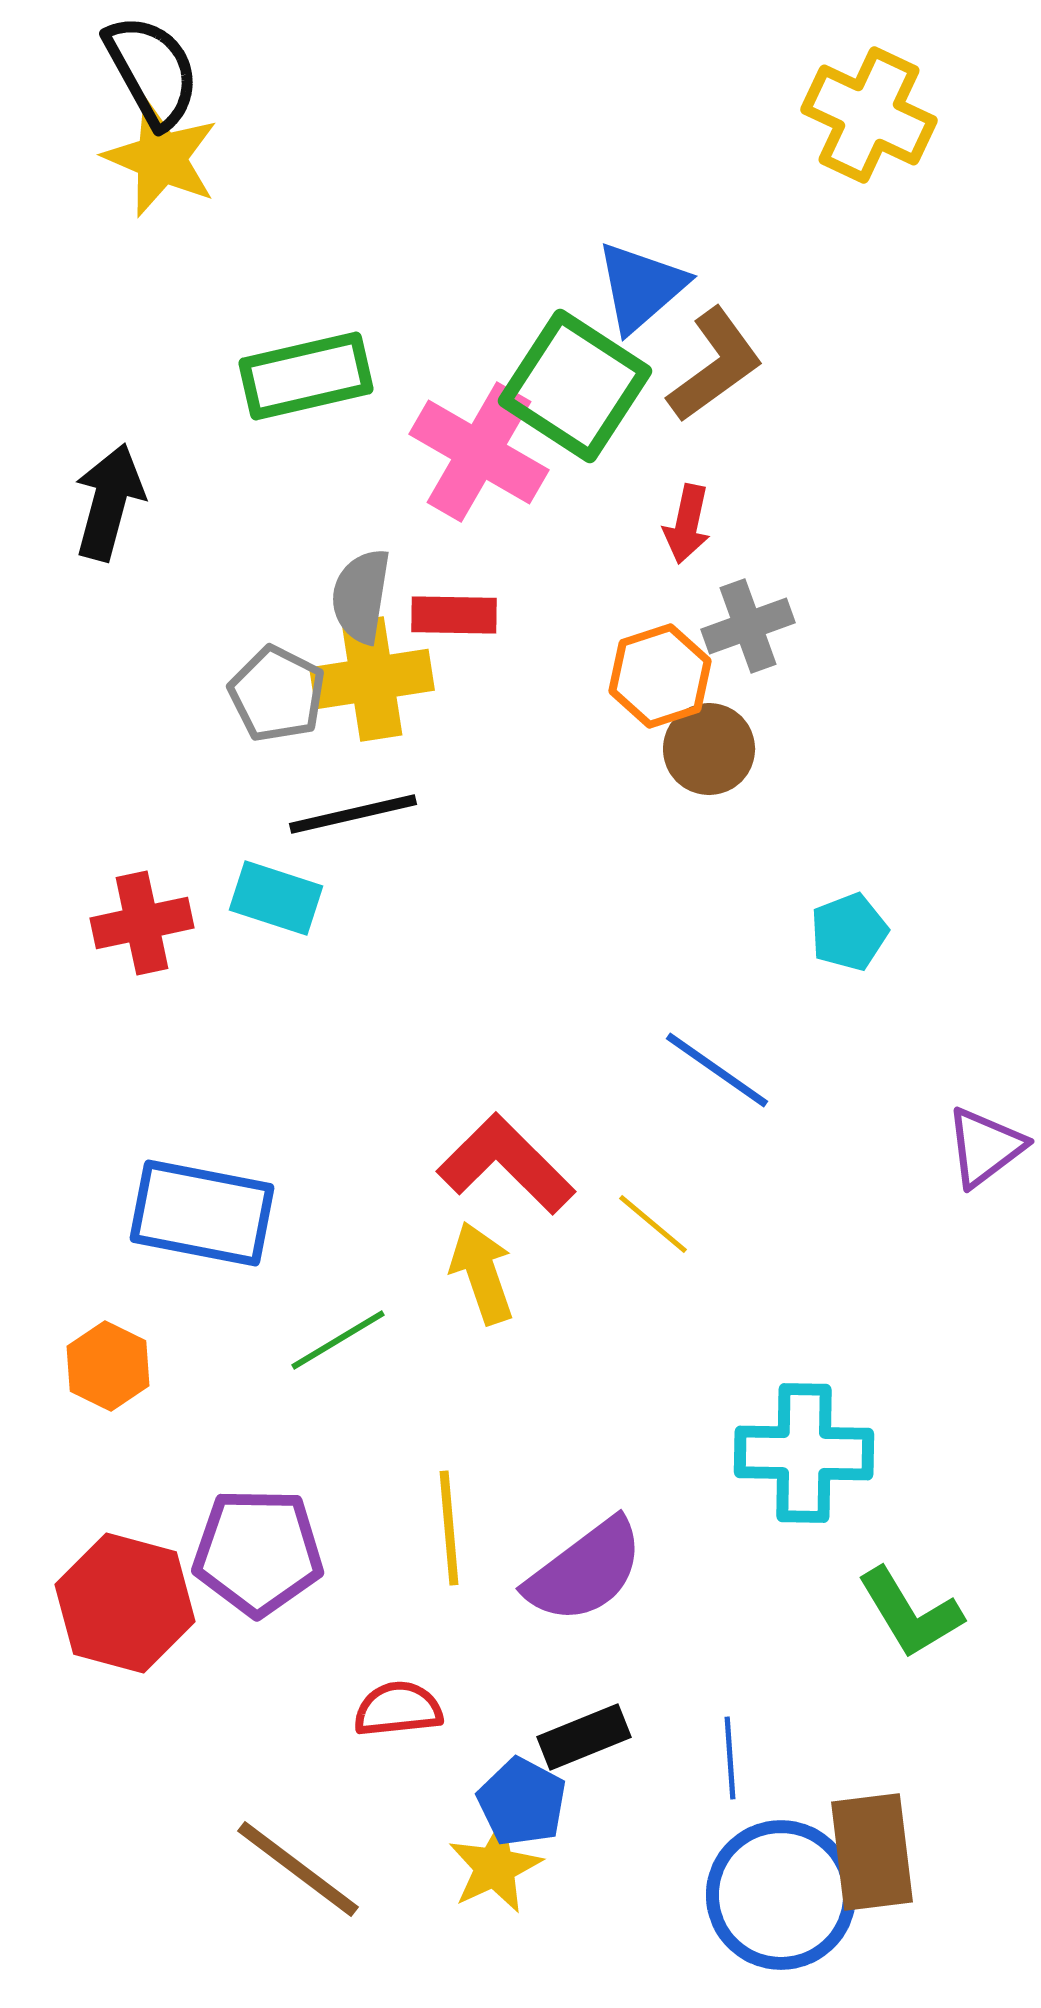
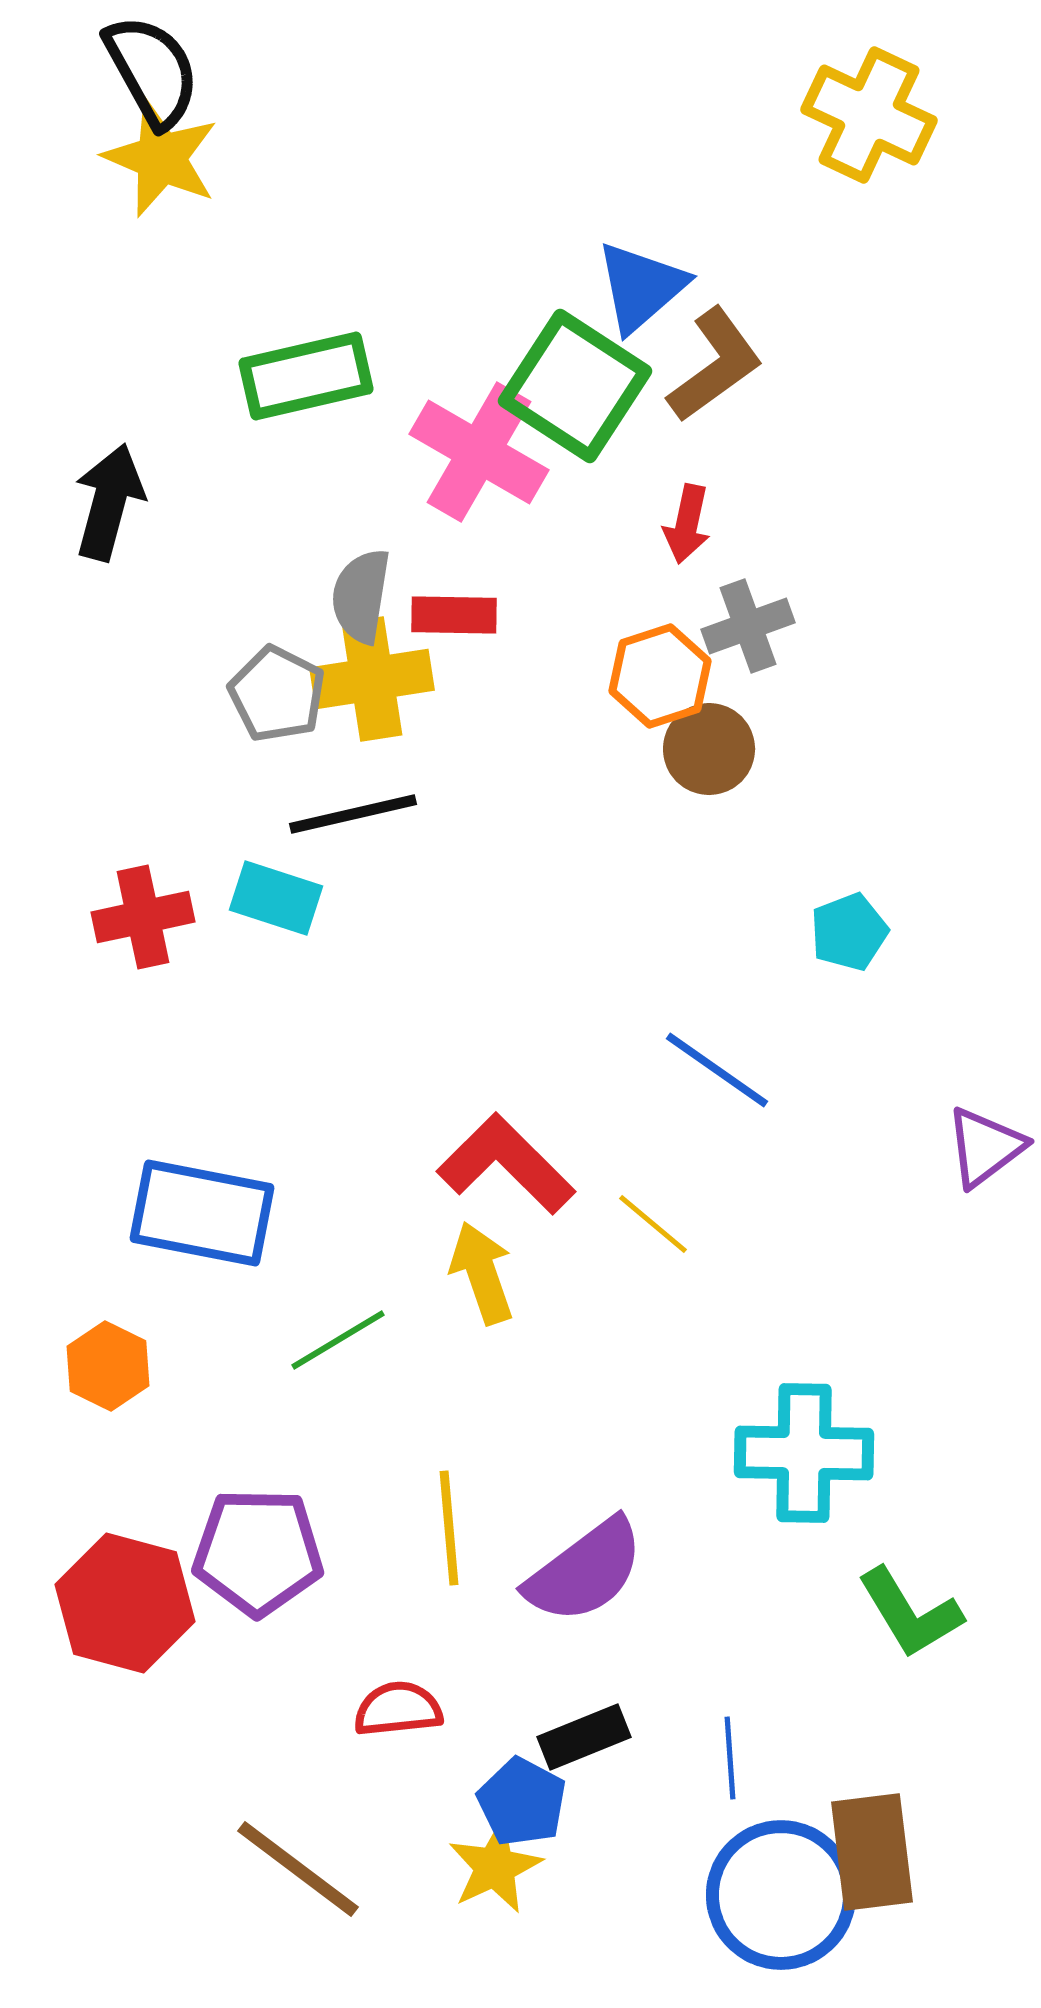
red cross at (142, 923): moved 1 px right, 6 px up
